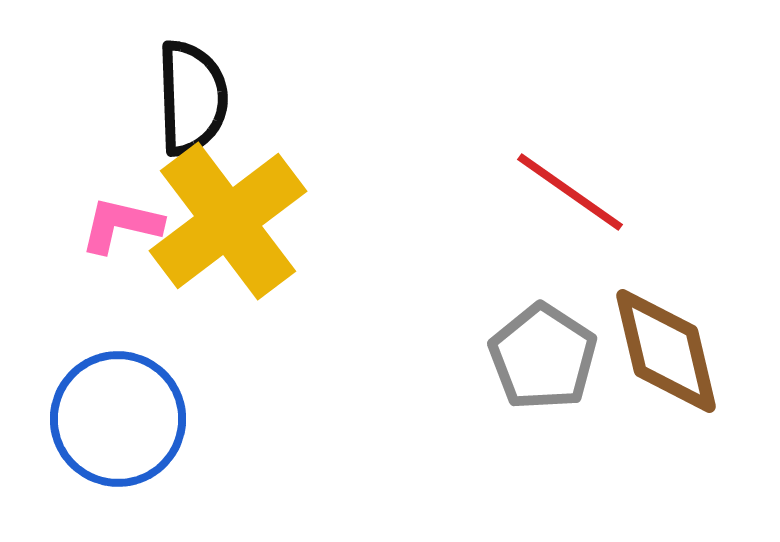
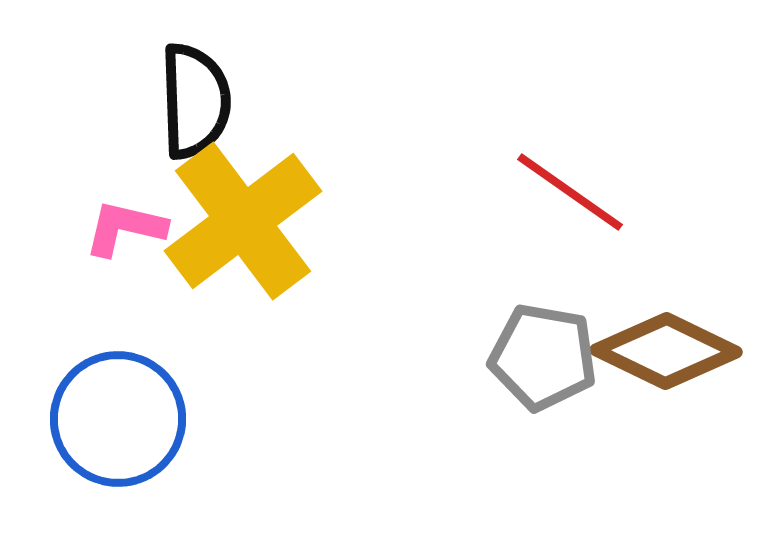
black semicircle: moved 3 px right, 3 px down
yellow cross: moved 15 px right
pink L-shape: moved 4 px right, 3 px down
brown diamond: rotated 51 degrees counterclockwise
gray pentagon: rotated 23 degrees counterclockwise
